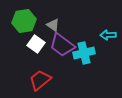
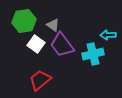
purple trapezoid: rotated 16 degrees clockwise
cyan cross: moved 9 px right, 1 px down
